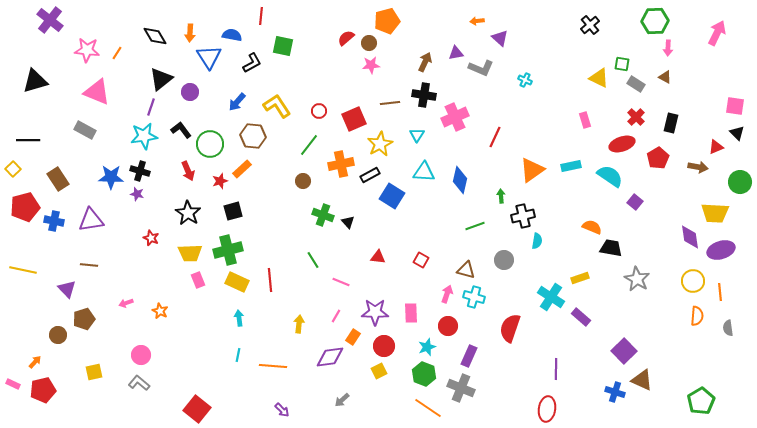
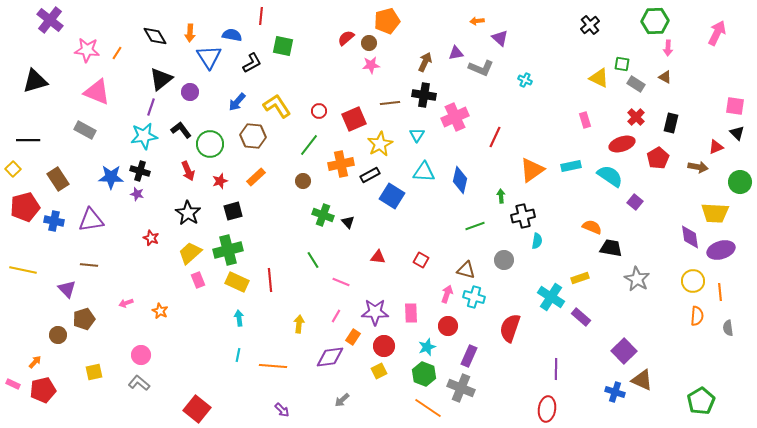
orange rectangle at (242, 169): moved 14 px right, 8 px down
yellow trapezoid at (190, 253): rotated 140 degrees clockwise
